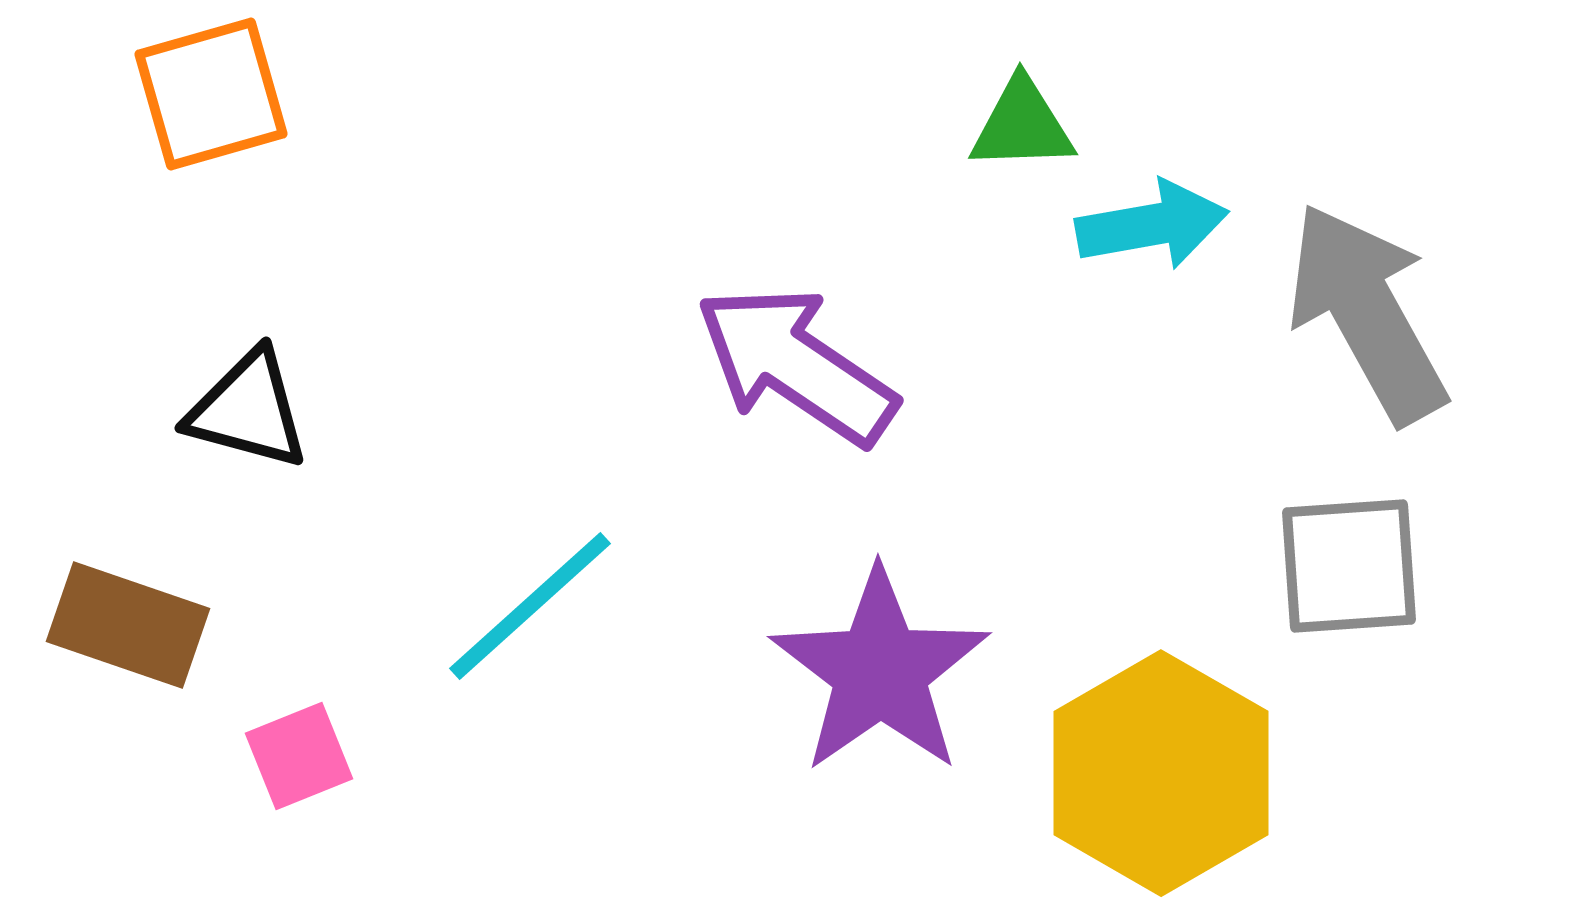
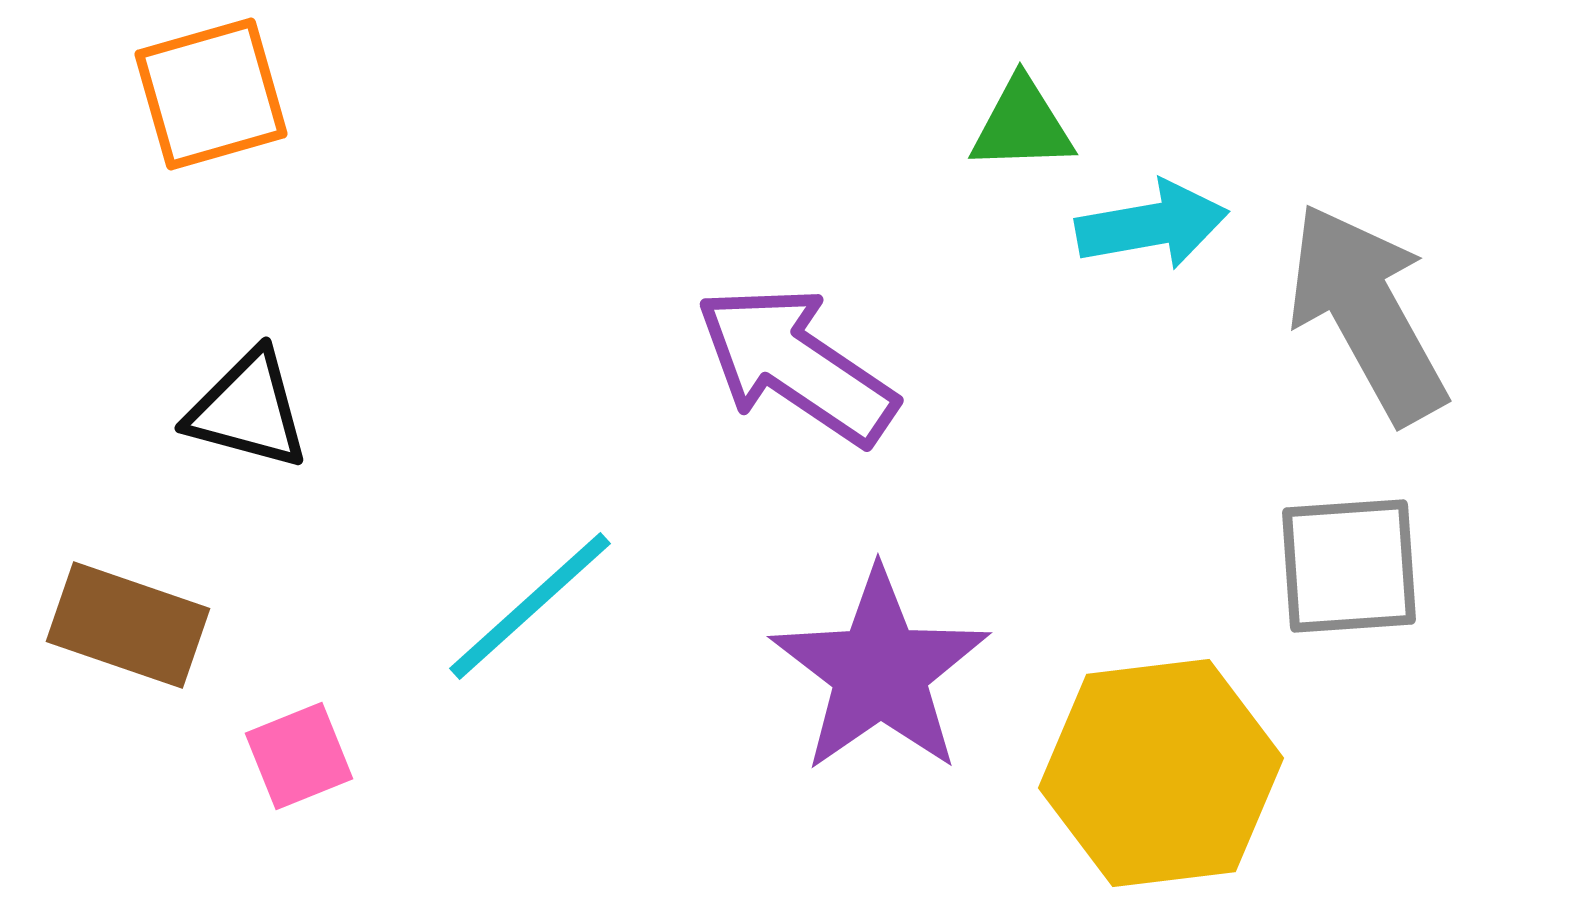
yellow hexagon: rotated 23 degrees clockwise
